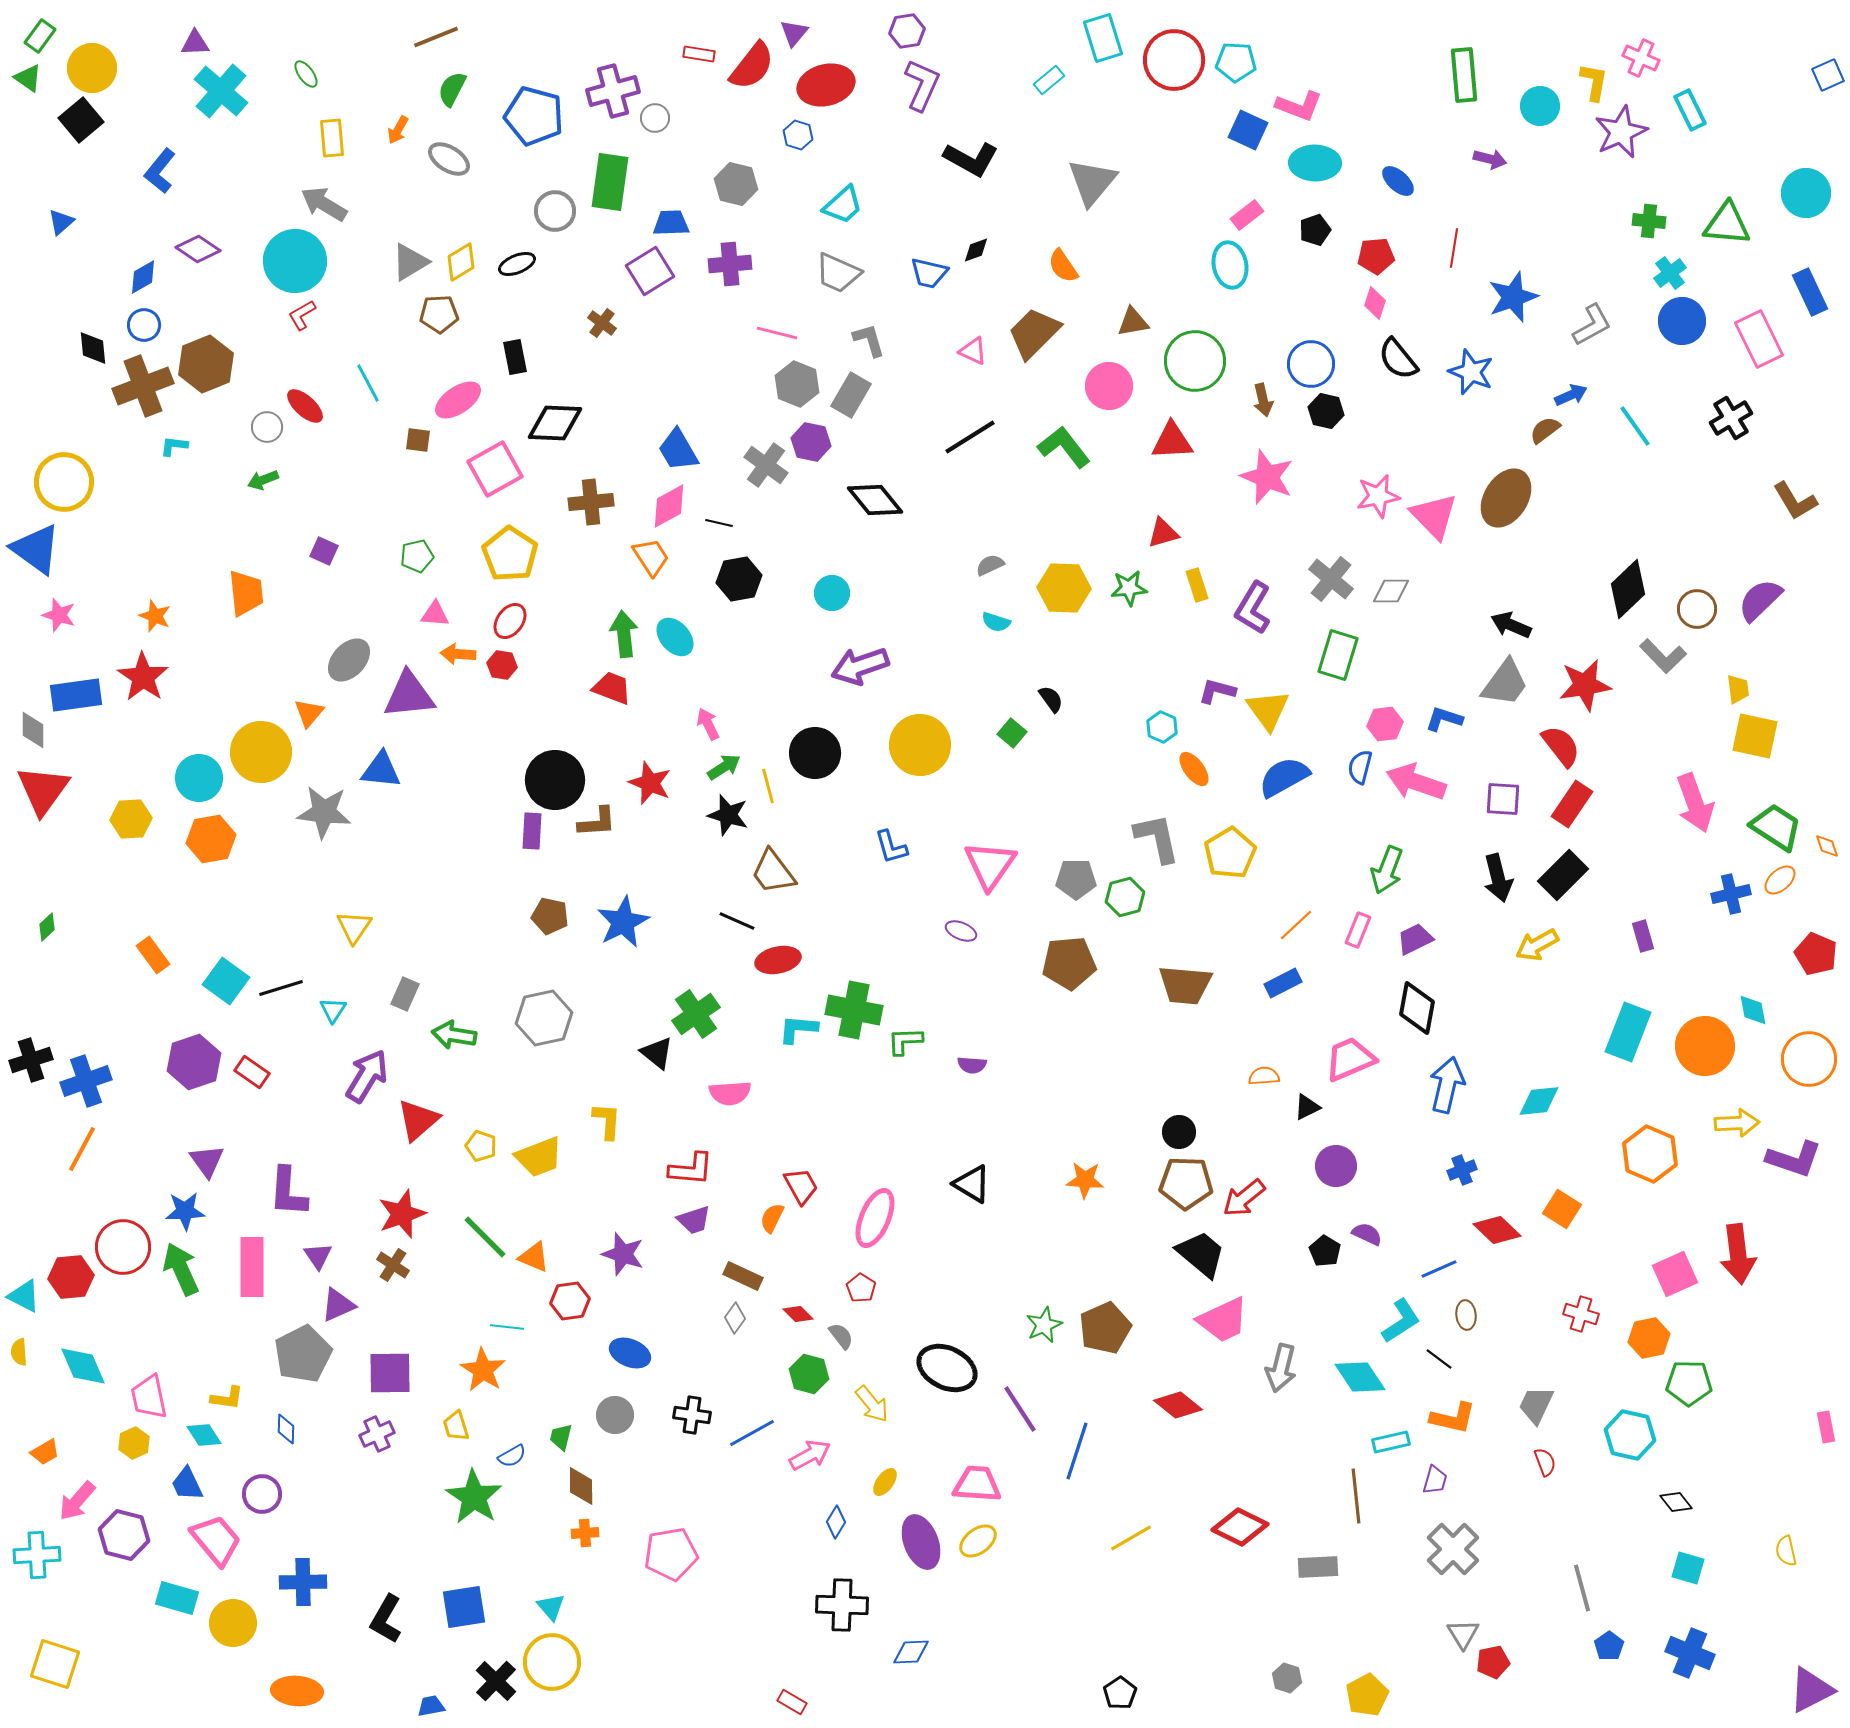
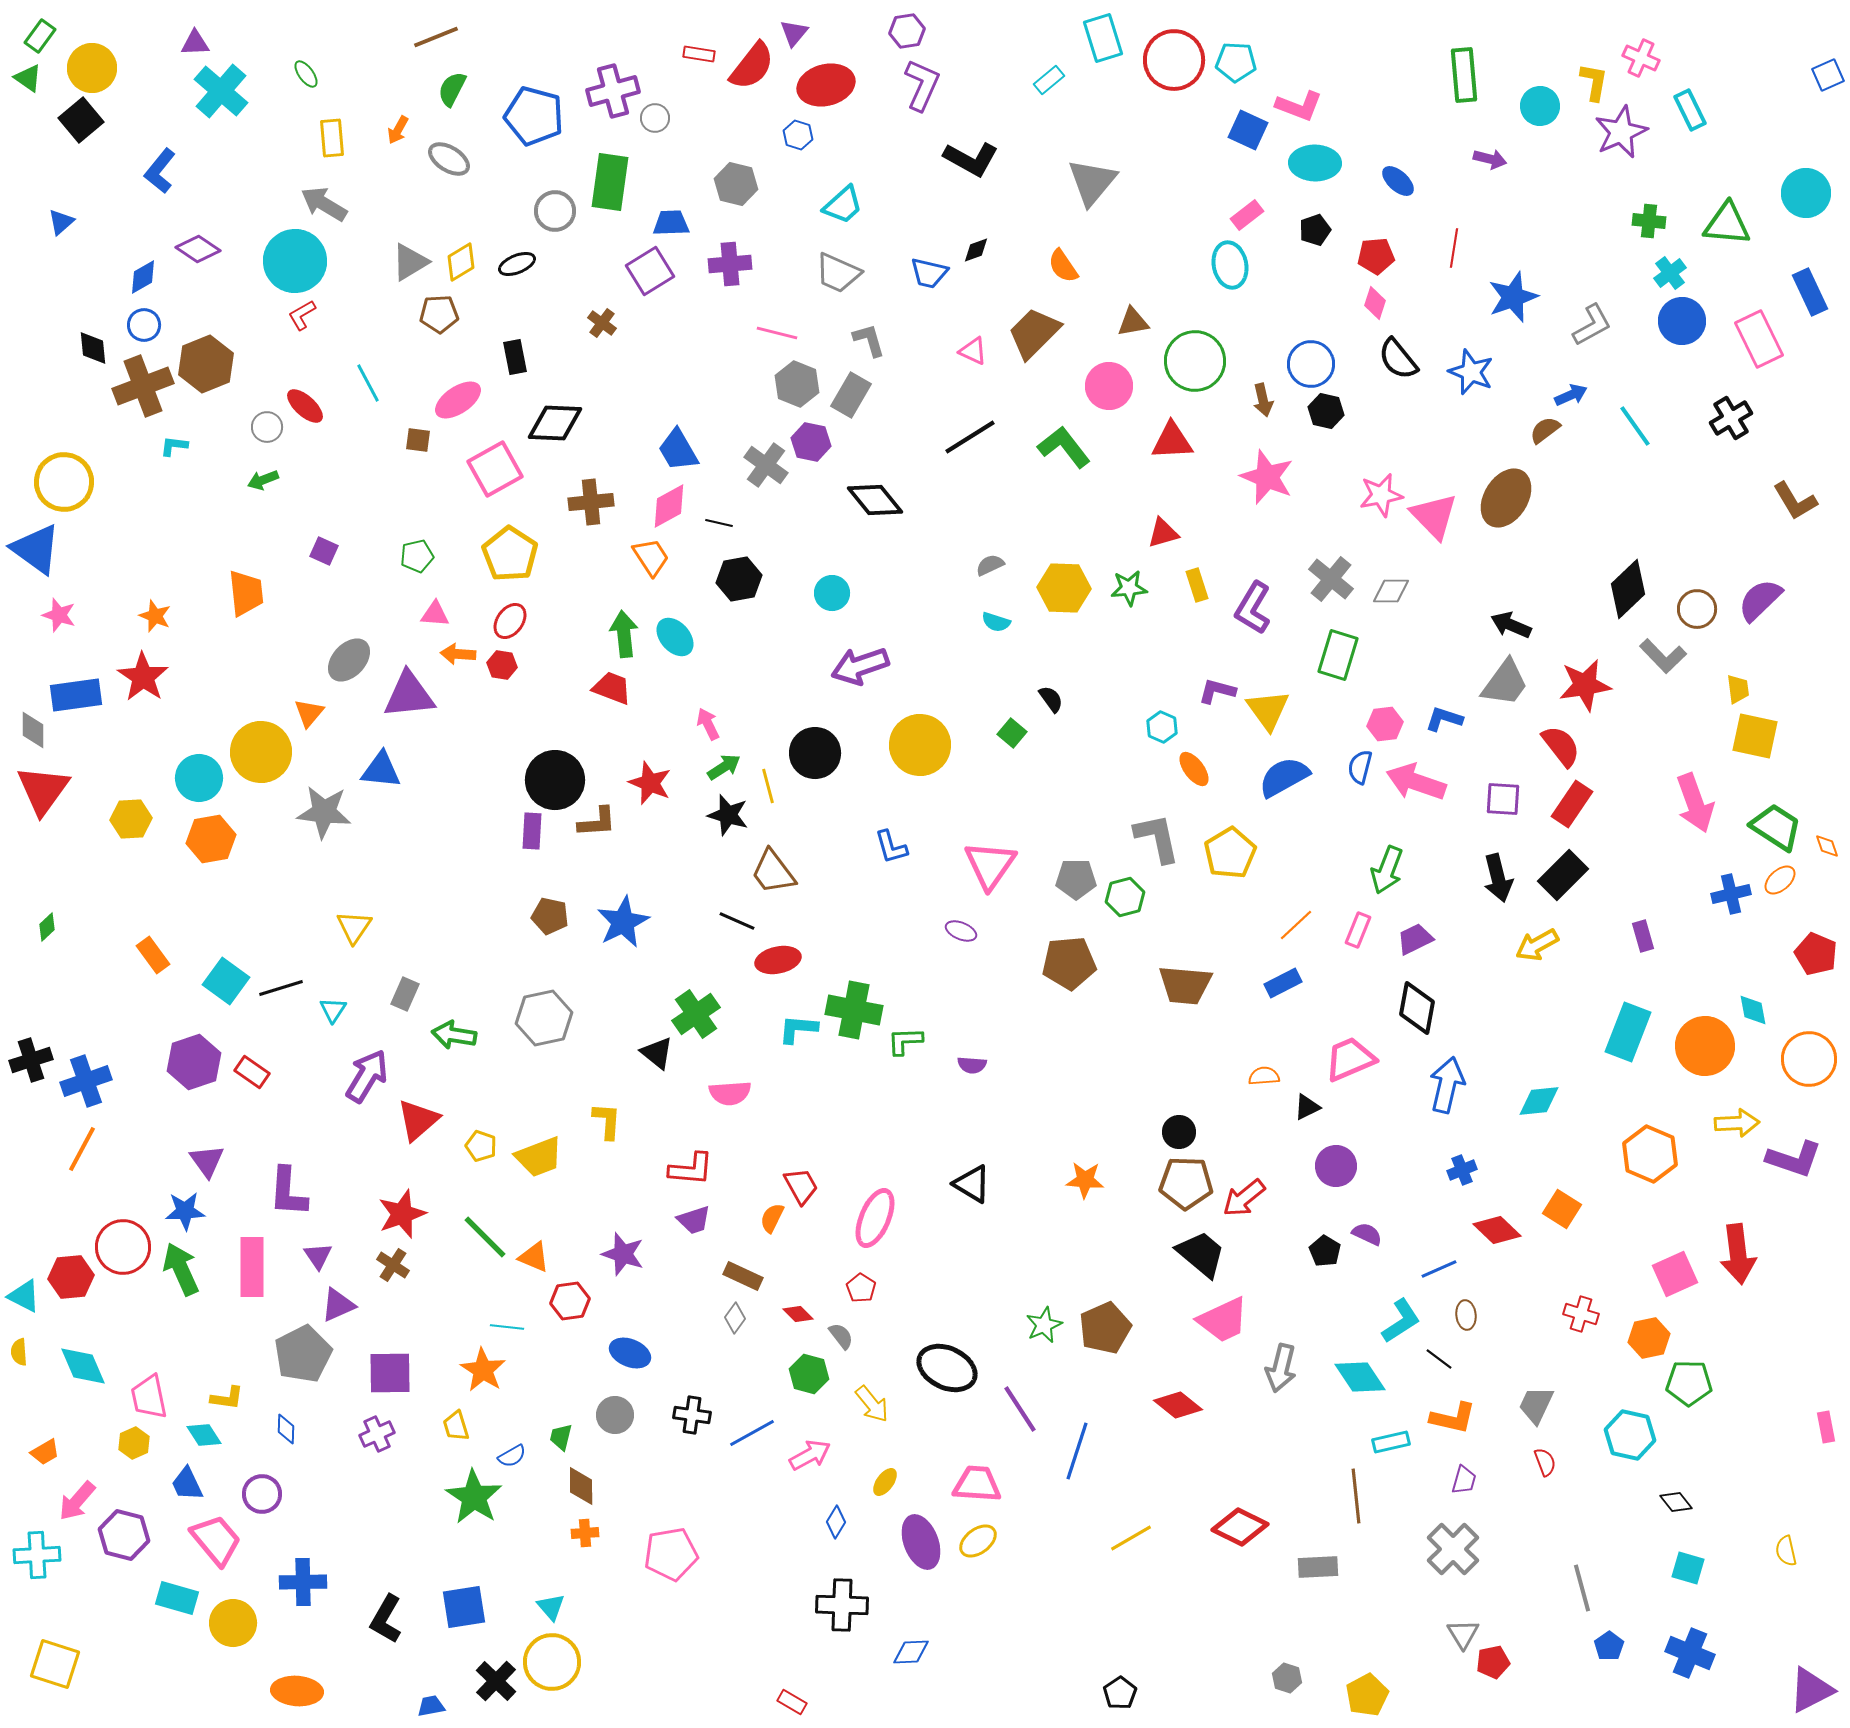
pink star at (1378, 496): moved 3 px right, 1 px up
purple trapezoid at (1435, 1480): moved 29 px right
